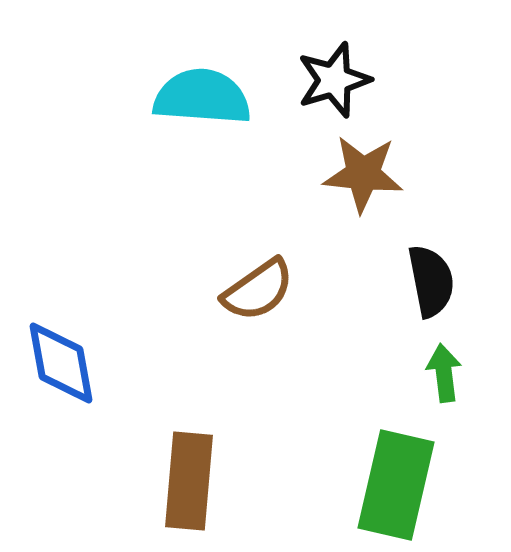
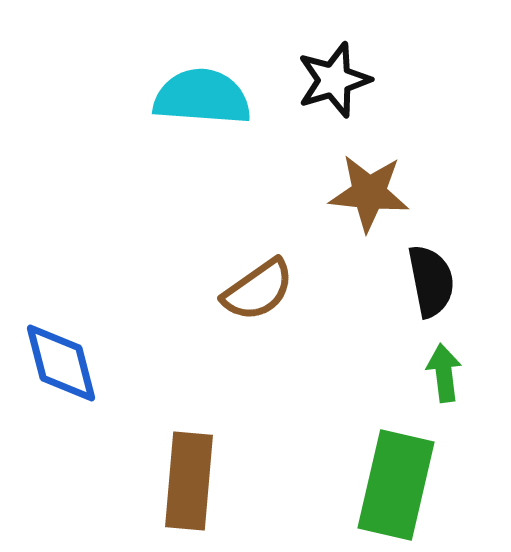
brown star: moved 6 px right, 19 px down
blue diamond: rotated 4 degrees counterclockwise
